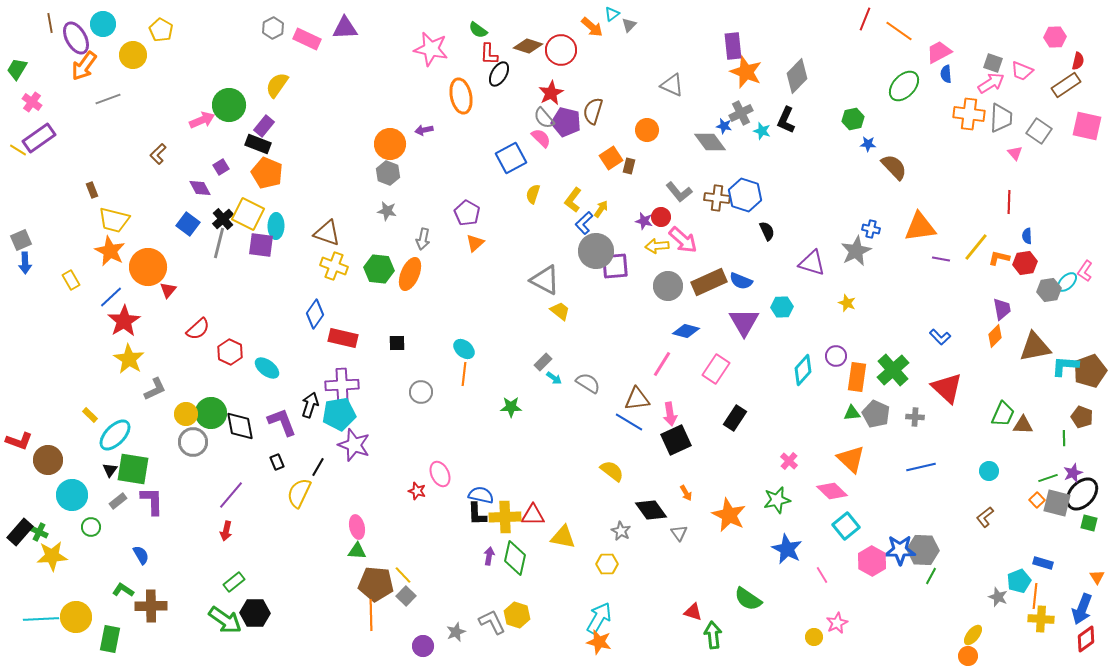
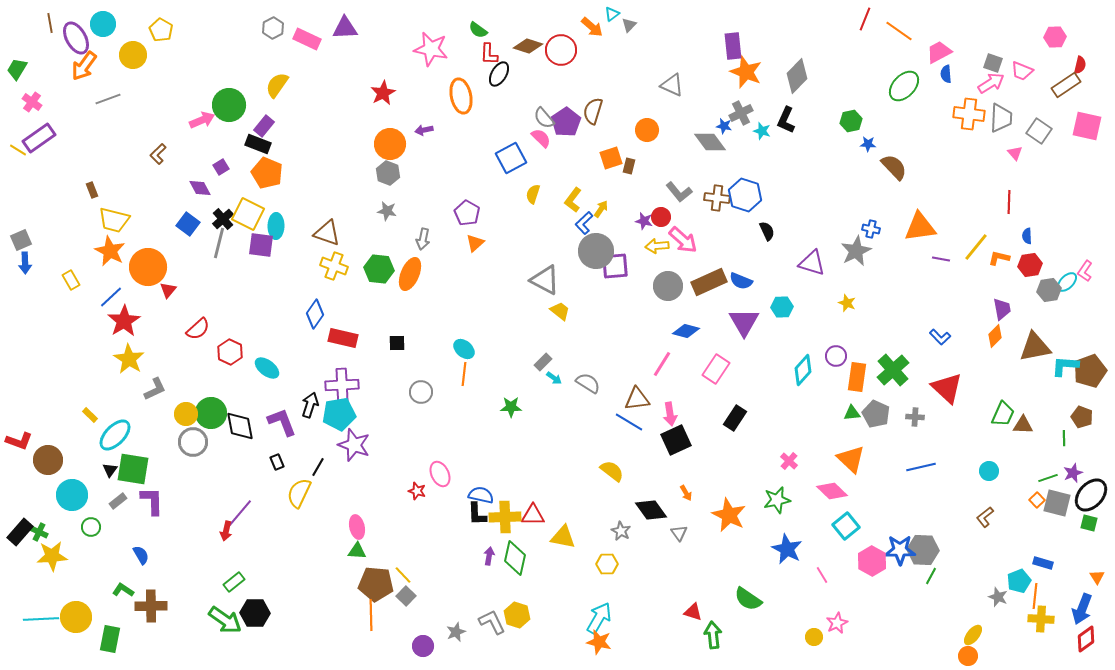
red semicircle at (1078, 61): moved 2 px right, 4 px down
red star at (551, 93): moved 168 px left
green hexagon at (853, 119): moved 2 px left, 2 px down
purple pentagon at (566, 122): rotated 24 degrees clockwise
orange square at (611, 158): rotated 15 degrees clockwise
red hexagon at (1025, 263): moved 5 px right, 2 px down
black ellipse at (1082, 494): moved 9 px right, 1 px down
purple line at (231, 495): moved 9 px right, 18 px down
